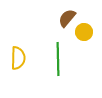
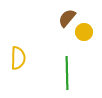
green line: moved 9 px right, 14 px down
